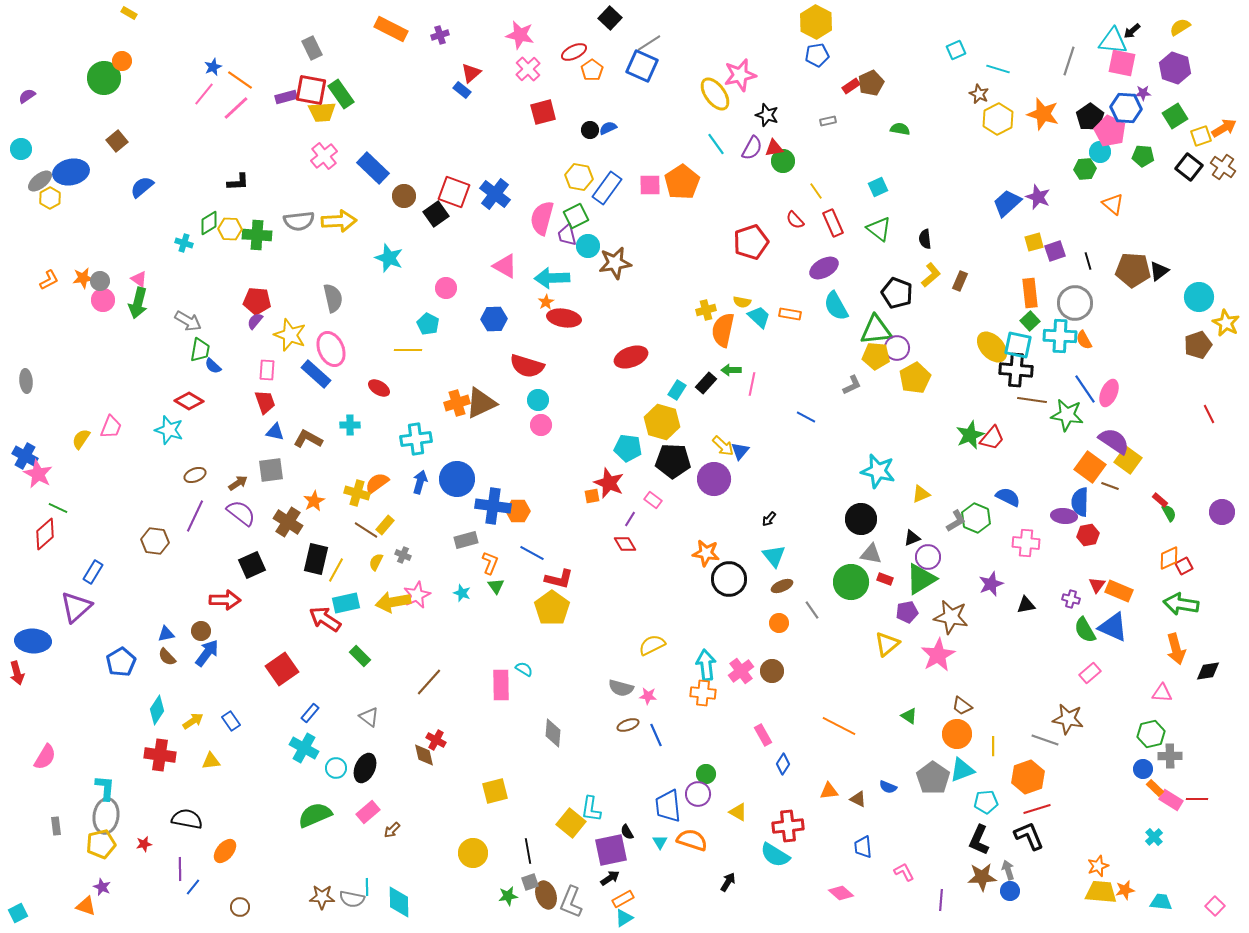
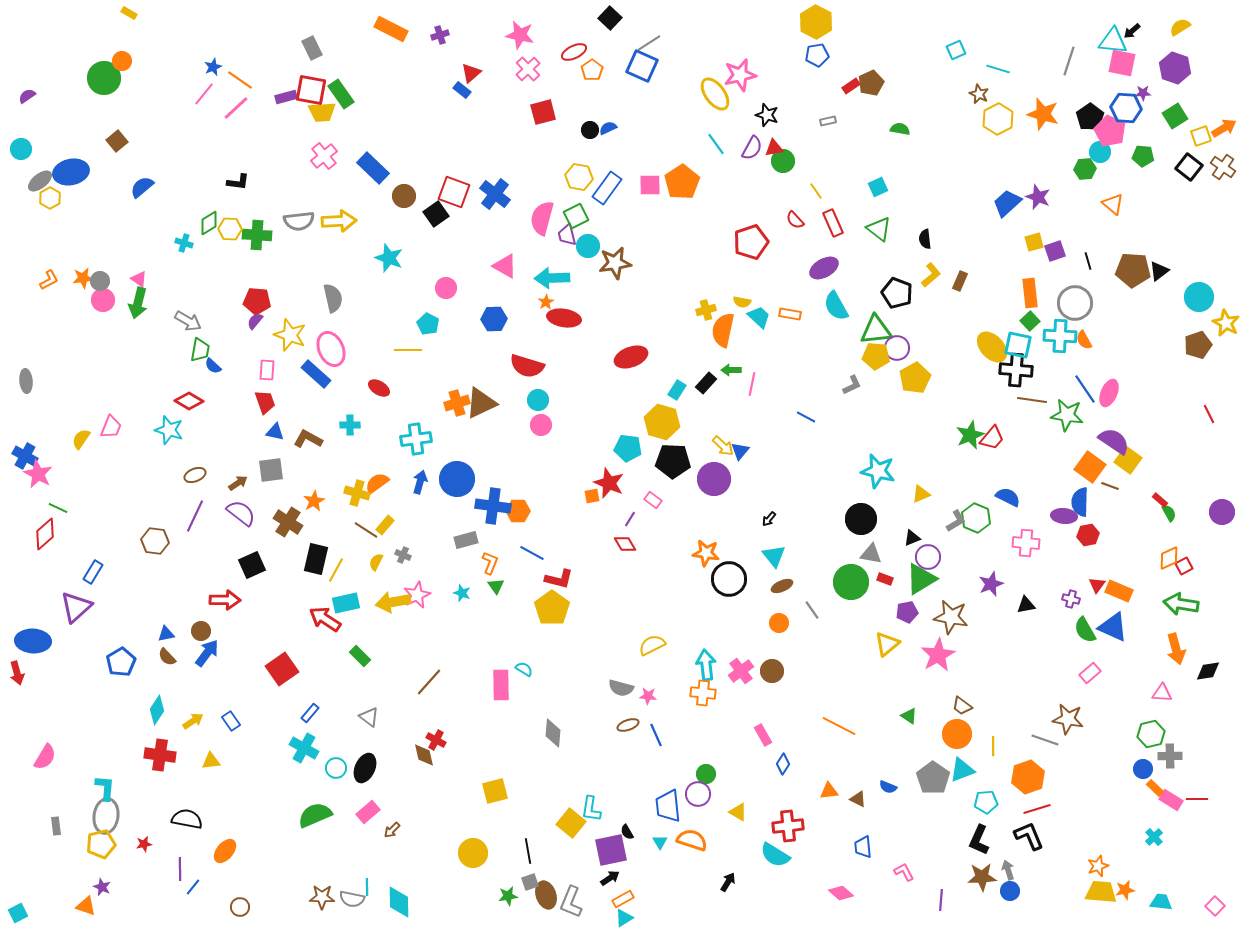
black L-shape at (238, 182): rotated 10 degrees clockwise
